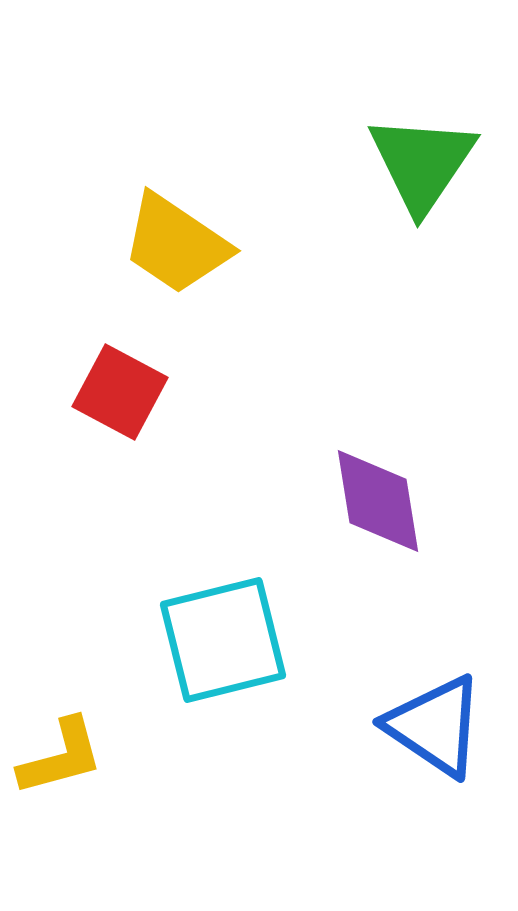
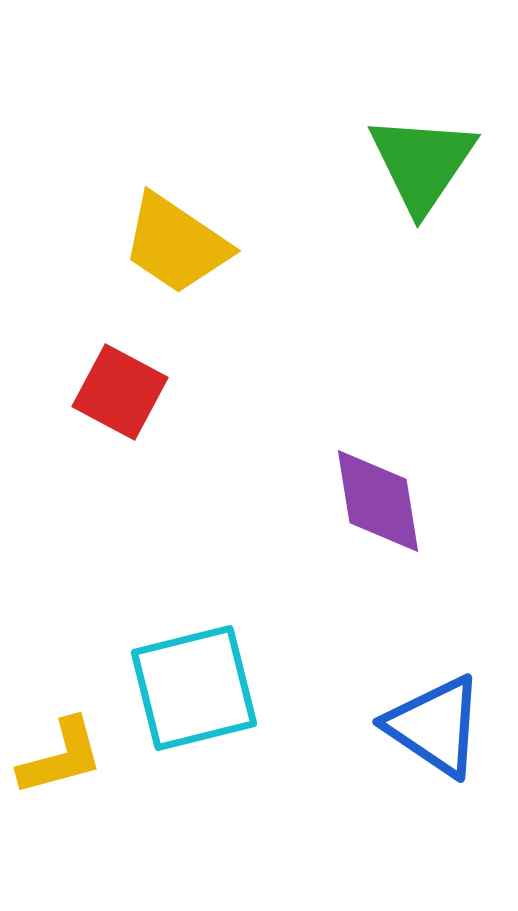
cyan square: moved 29 px left, 48 px down
